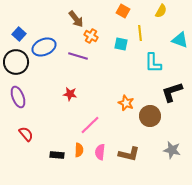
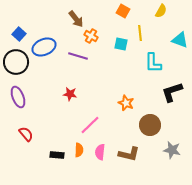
brown circle: moved 9 px down
